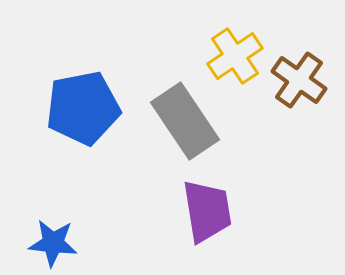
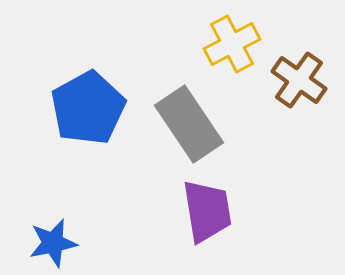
yellow cross: moved 3 px left, 12 px up; rotated 6 degrees clockwise
blue pentagon: moved 5 px right; rotated 18 degrees counterclockwise
gray rectangle: moved 4 px right, 3 px down
blue star: rotated 18 degrees counterclockwise
